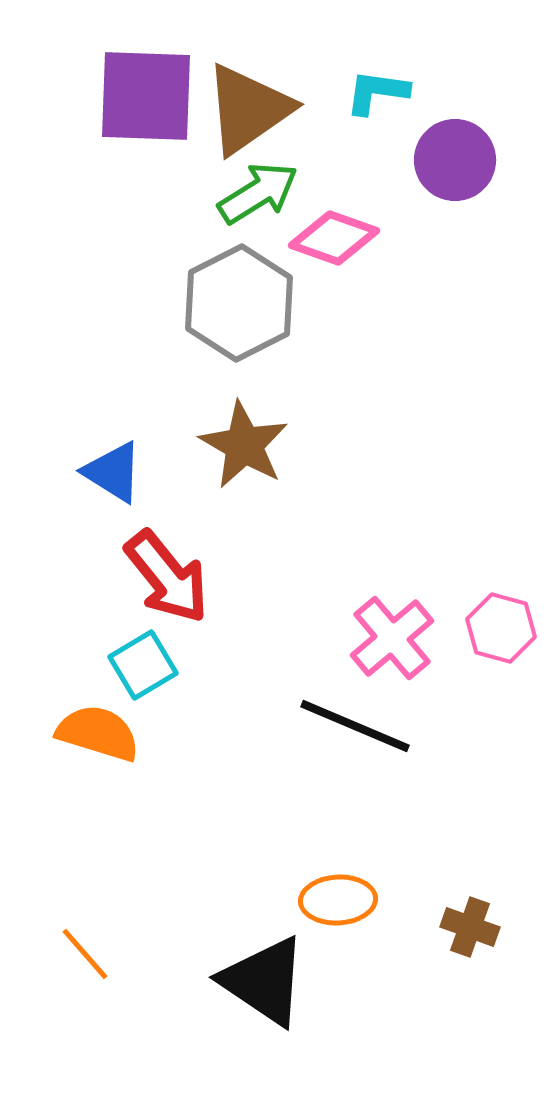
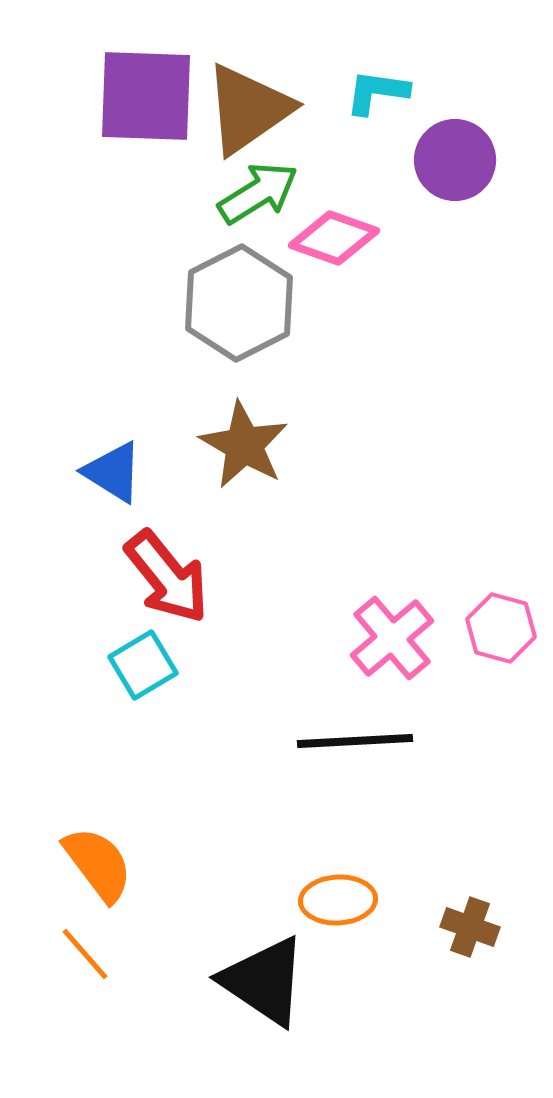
black line: moved 15 px down; rotated 26 degrees counterclockwise
orange semicircle: moved 131 px down; rotated 36 degrees clockwise
